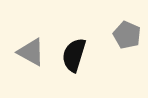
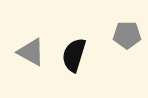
gray pentagon: rotated 24 degrees counterclockwise
